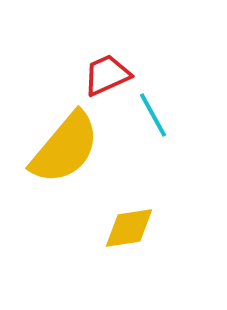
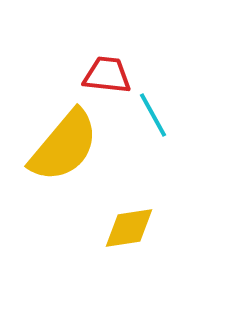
red trapezoid: rotated 30 degrees clockwise
yellow semicircle: moved 1 px left, 2 px up
